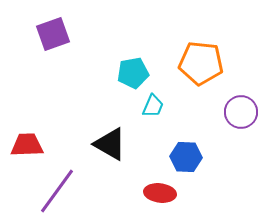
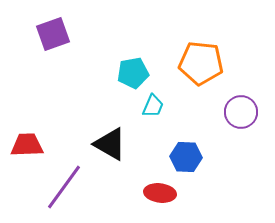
purple line: moved 7 px right, 4 px up
